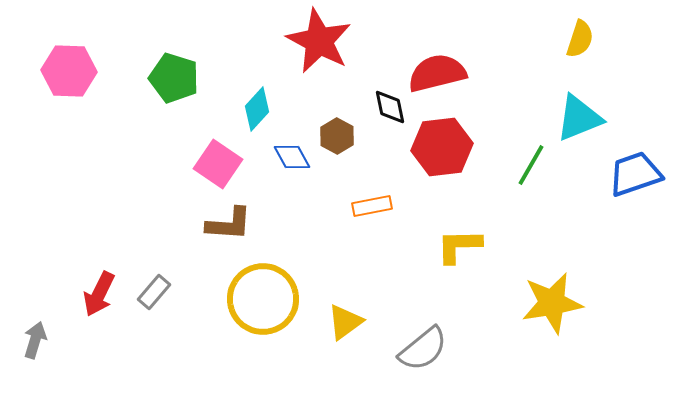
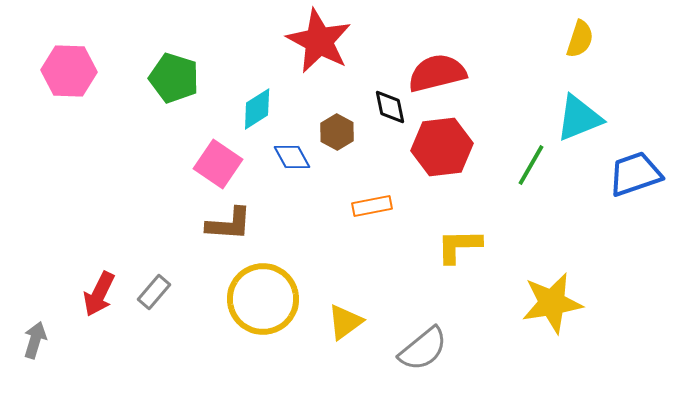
cyan diamond: rotated 15 degrees clockwise
brown hexagon: moved 4 px up
